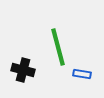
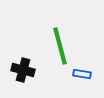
green line: moved 2 px right, 1 px up
